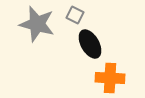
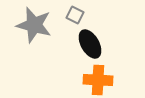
gray star: moved 3 px left, 1 px down
orange cross: moved 12 px left, 2 px down
